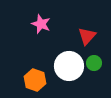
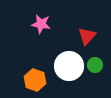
pink star: rotated 12 degrees counterclockwise
green circle: moved 1 px right, 2 px down
